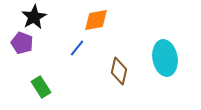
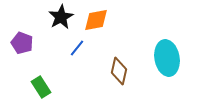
black star: moved 27 px right
cyan ellipse: moved 2 px right
